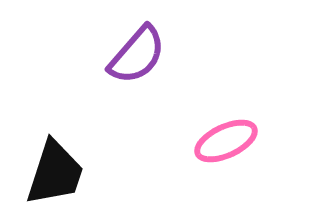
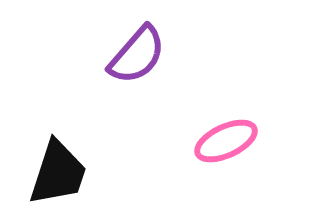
black trapezoid: moved 3 px right
